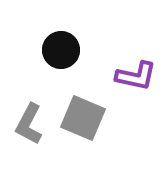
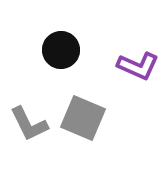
purple L-shape: moved 2 px right, 10 px up; rotated 12 degrees clockwise
gray L-shape: rotated 54 degrees counterclockwise
